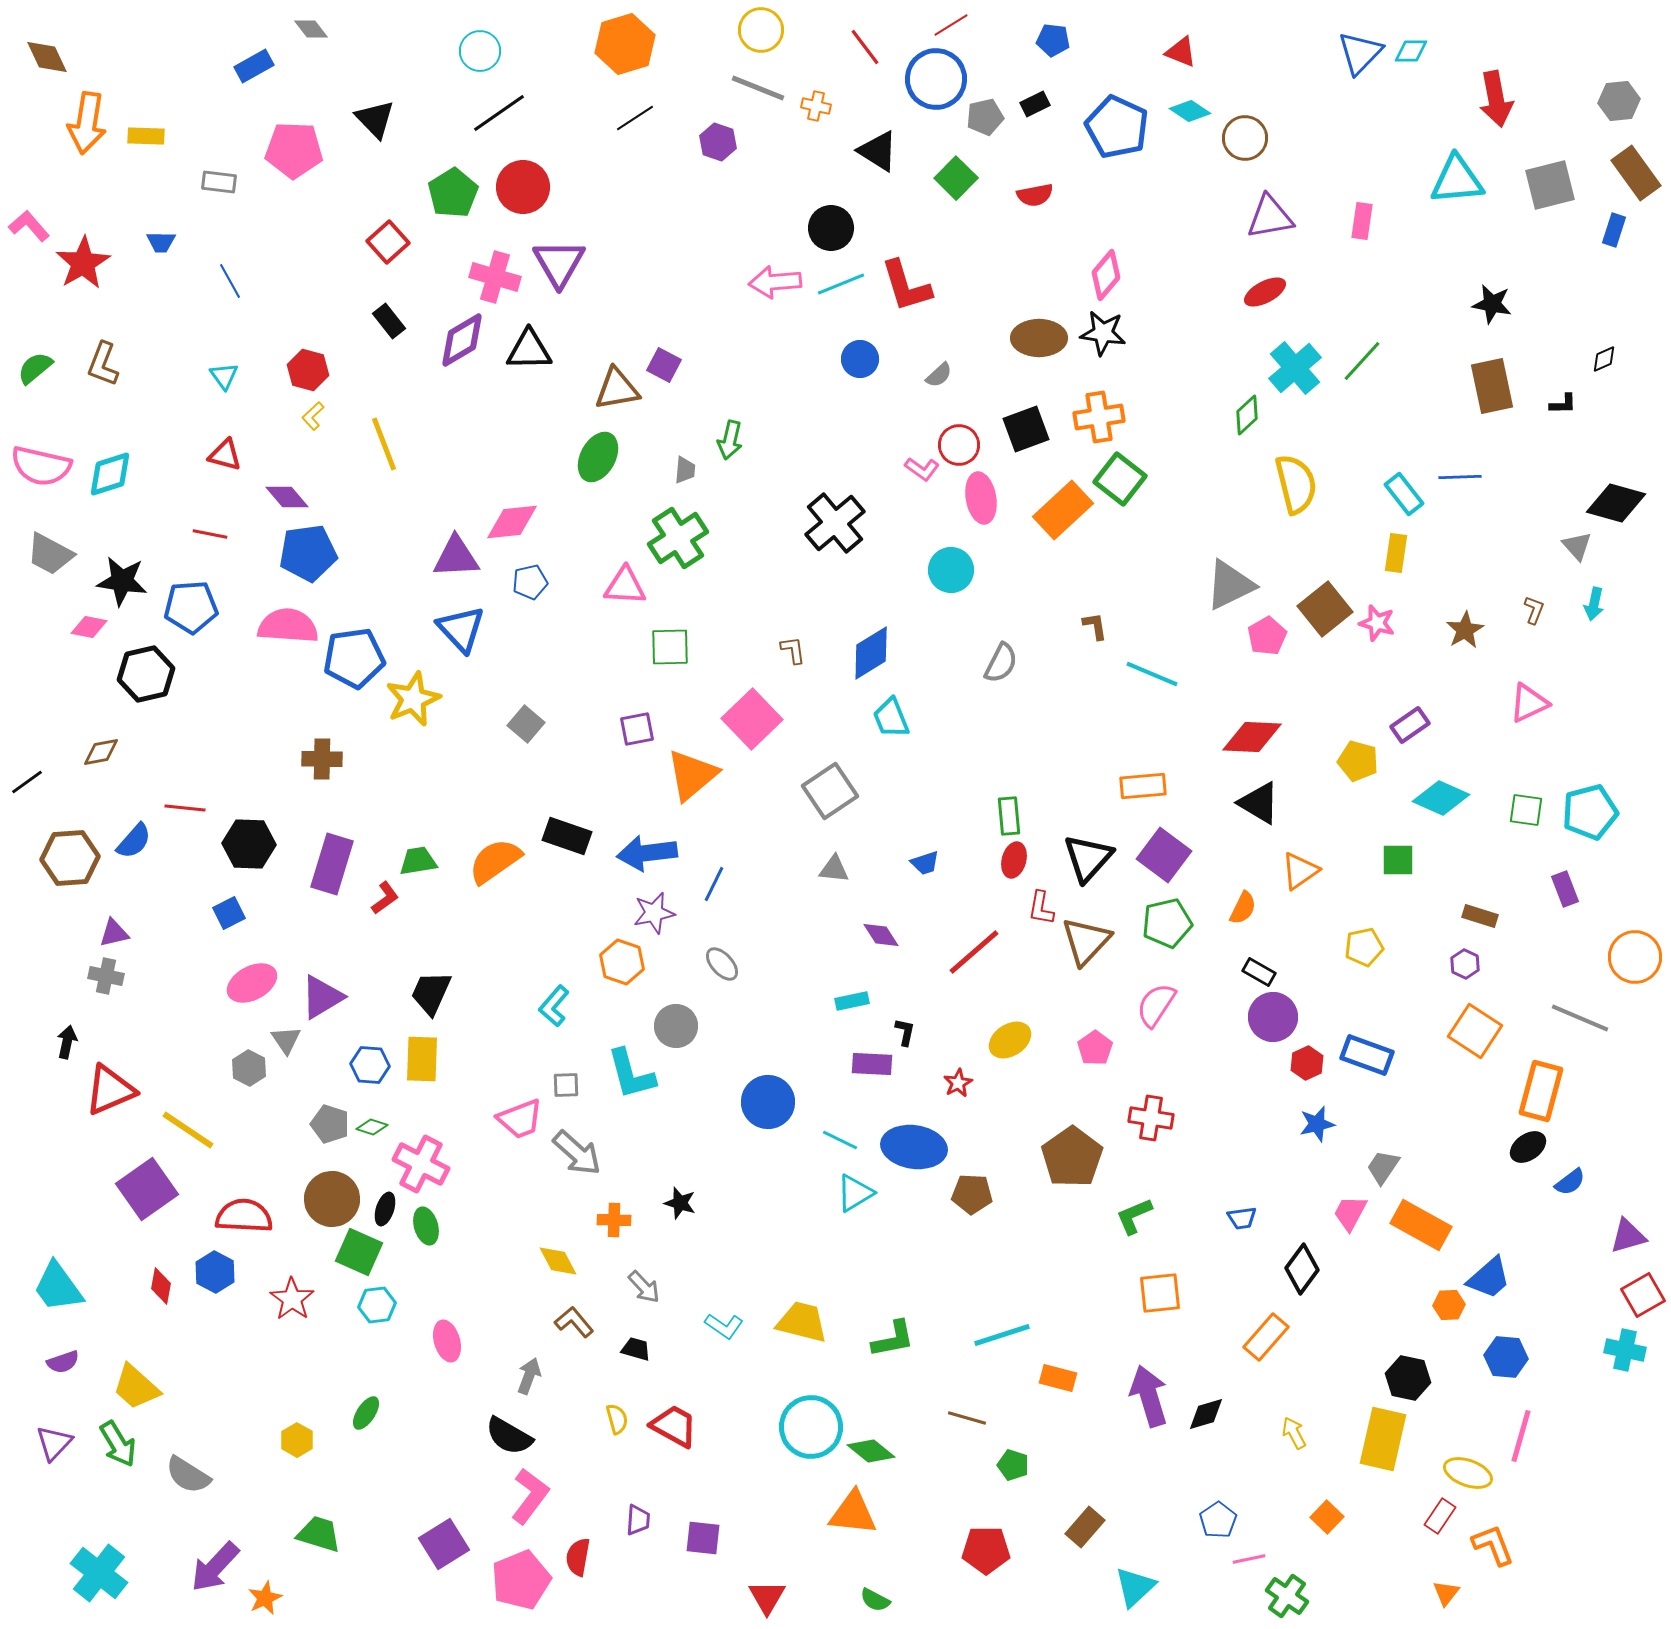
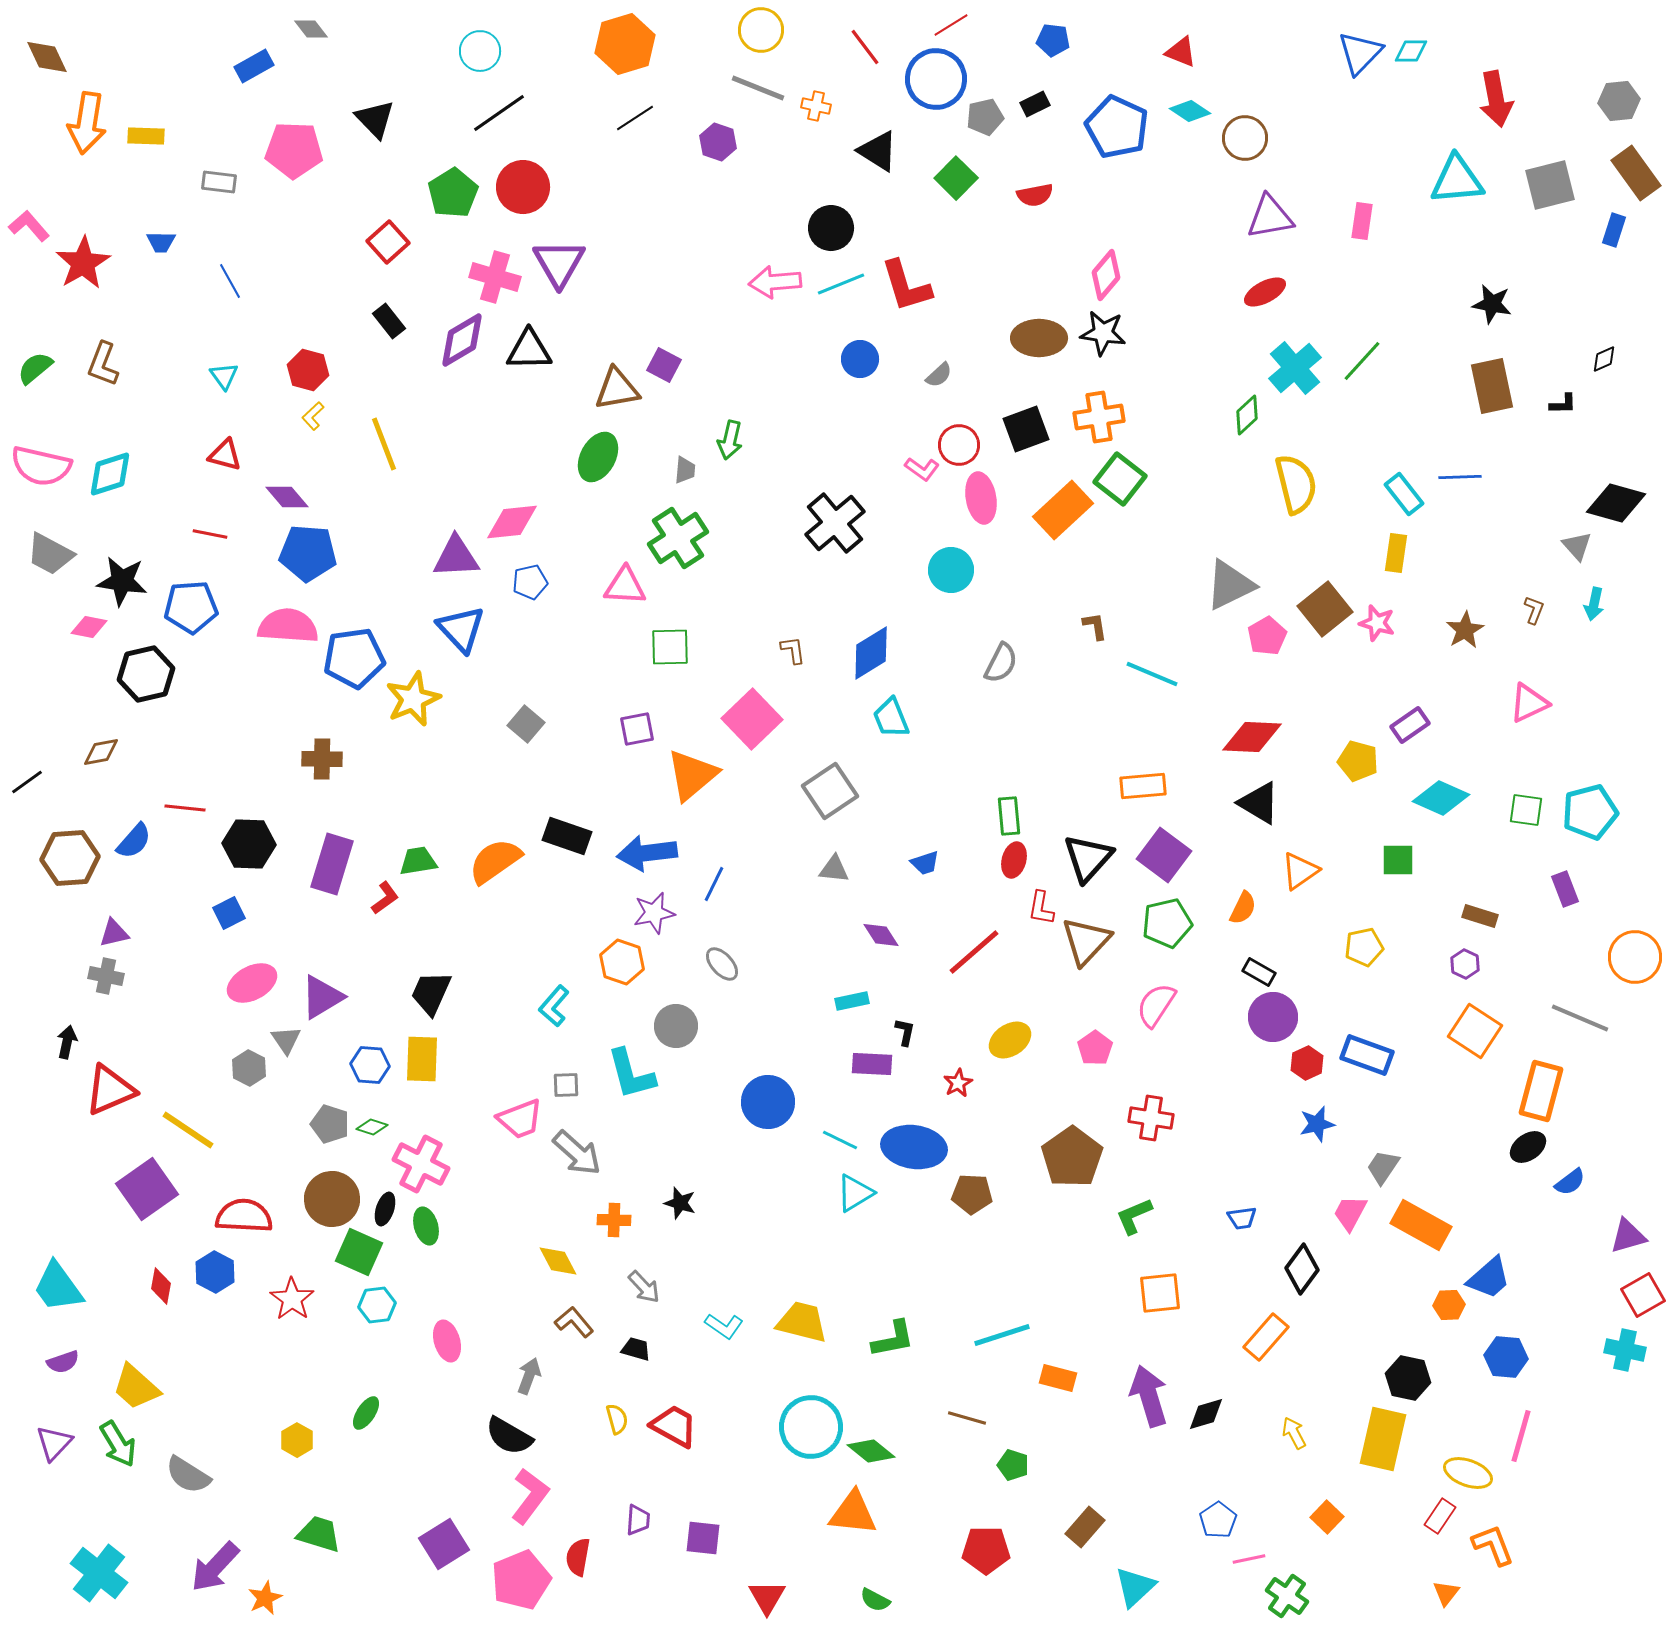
blue pentagon at (308, 553): rotated 12 degrees clockwise
